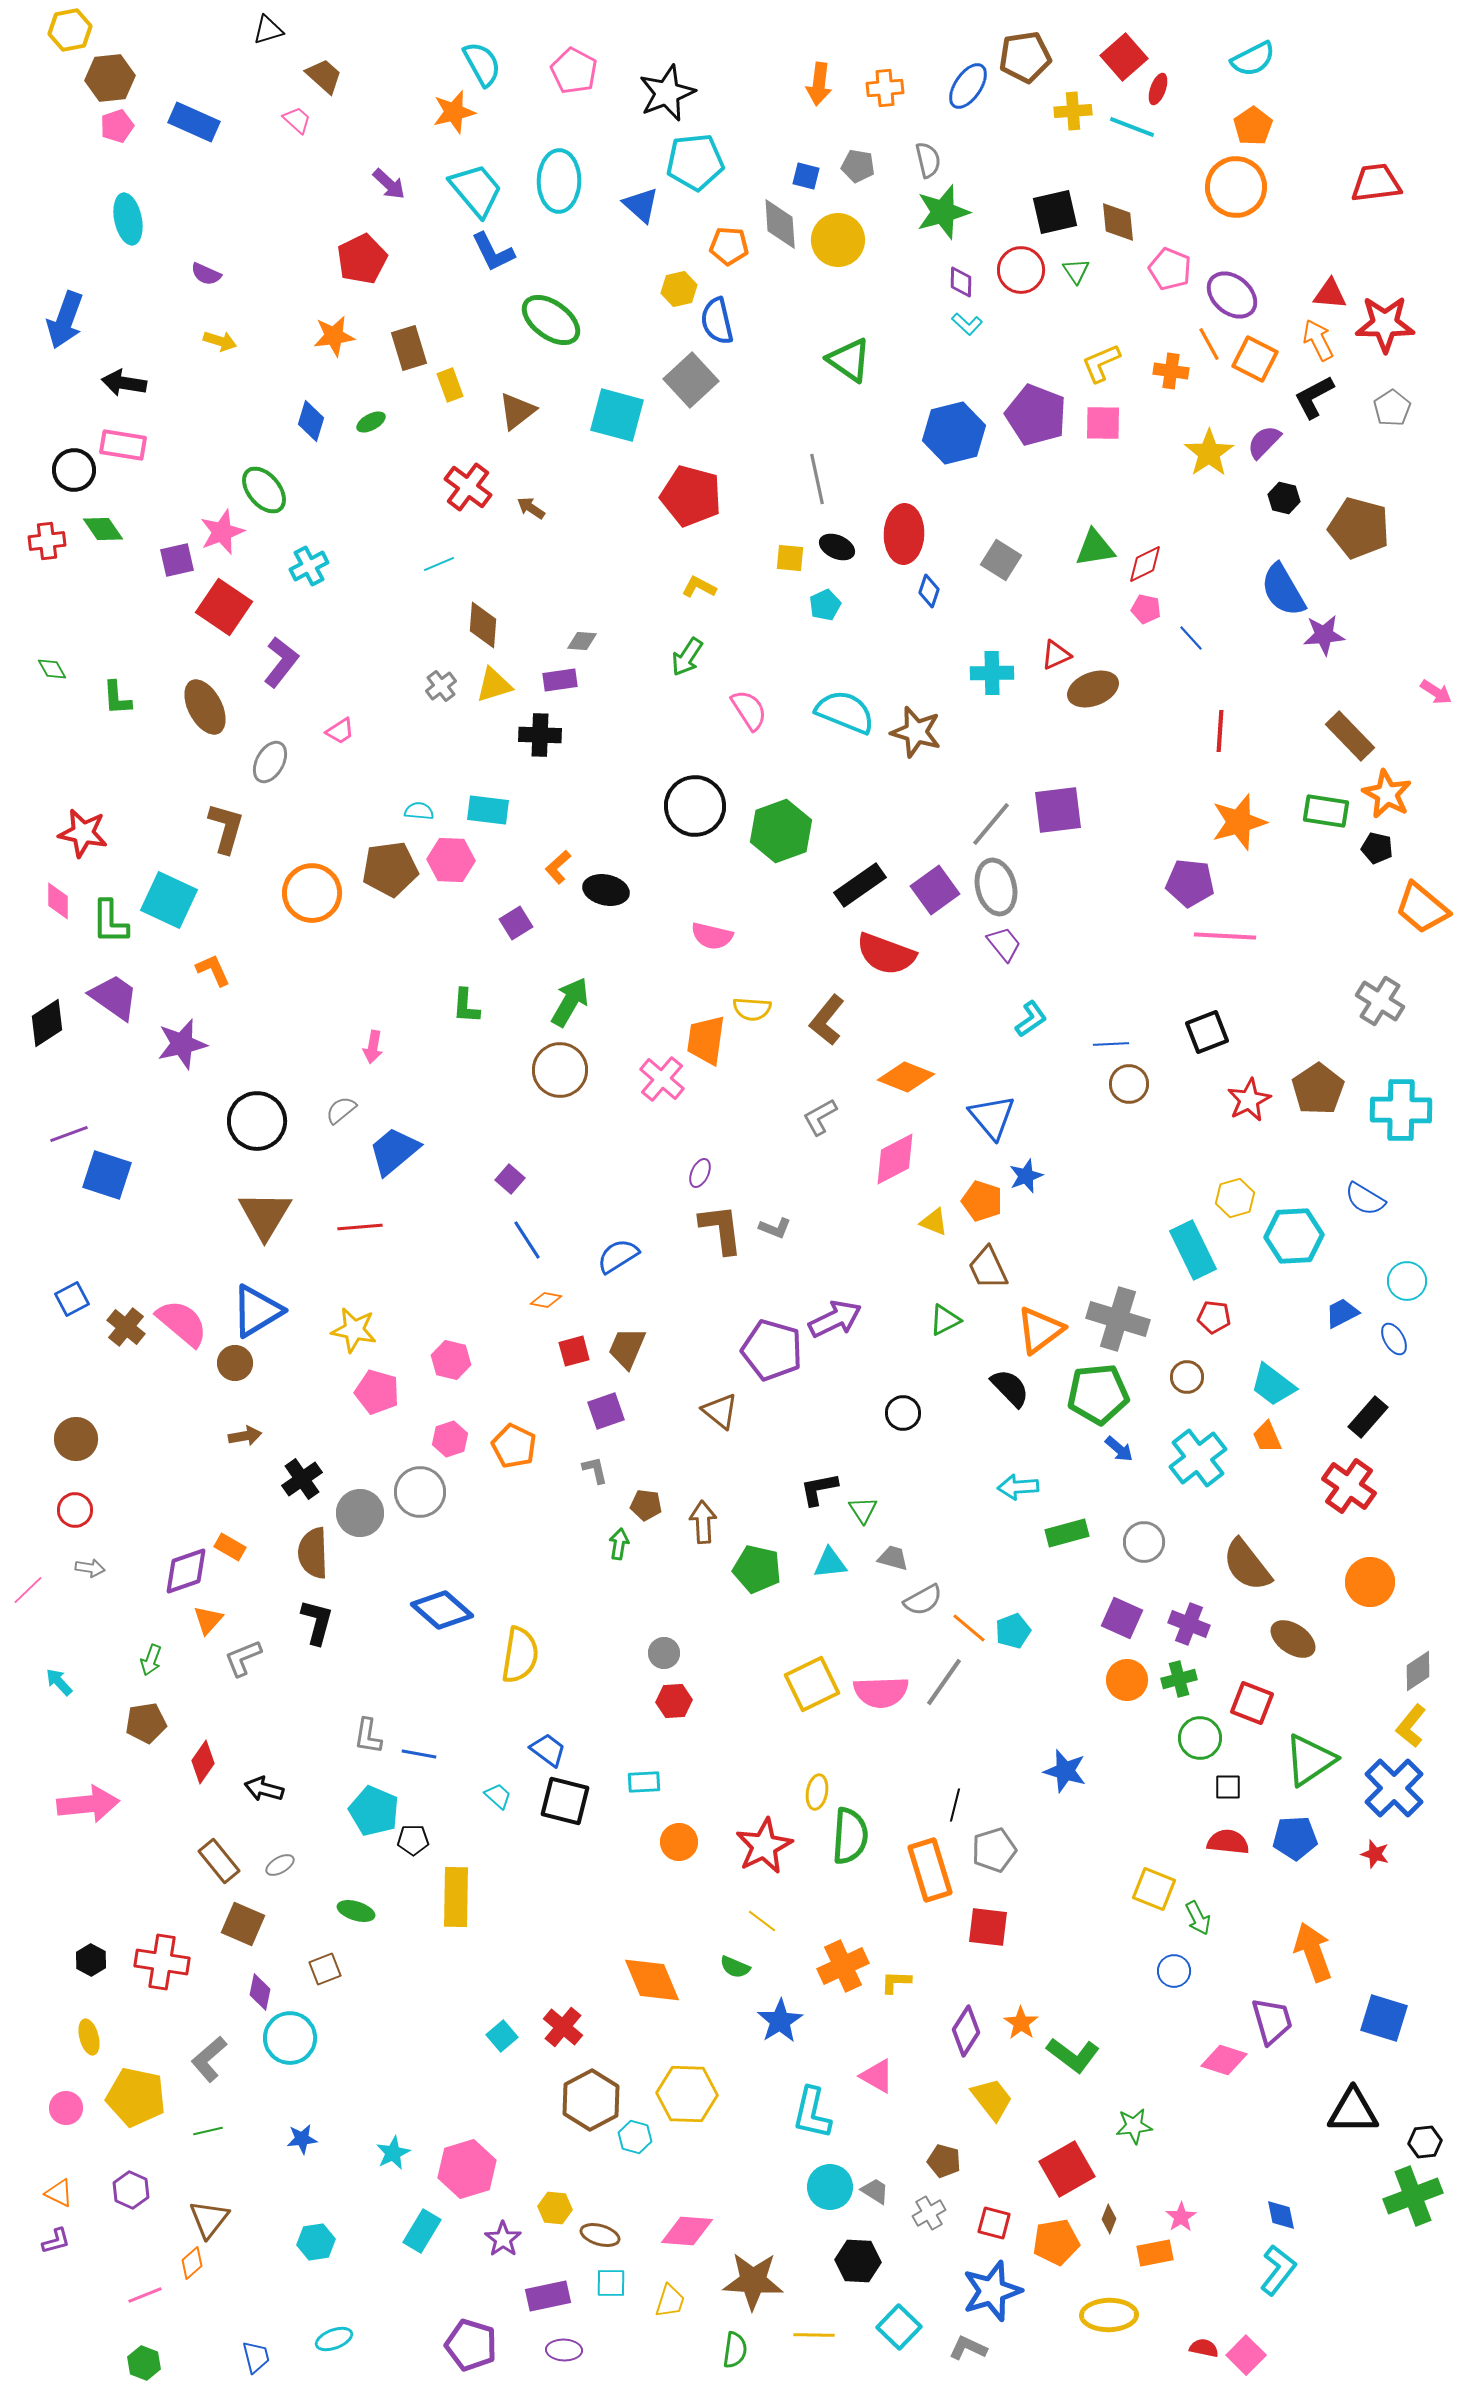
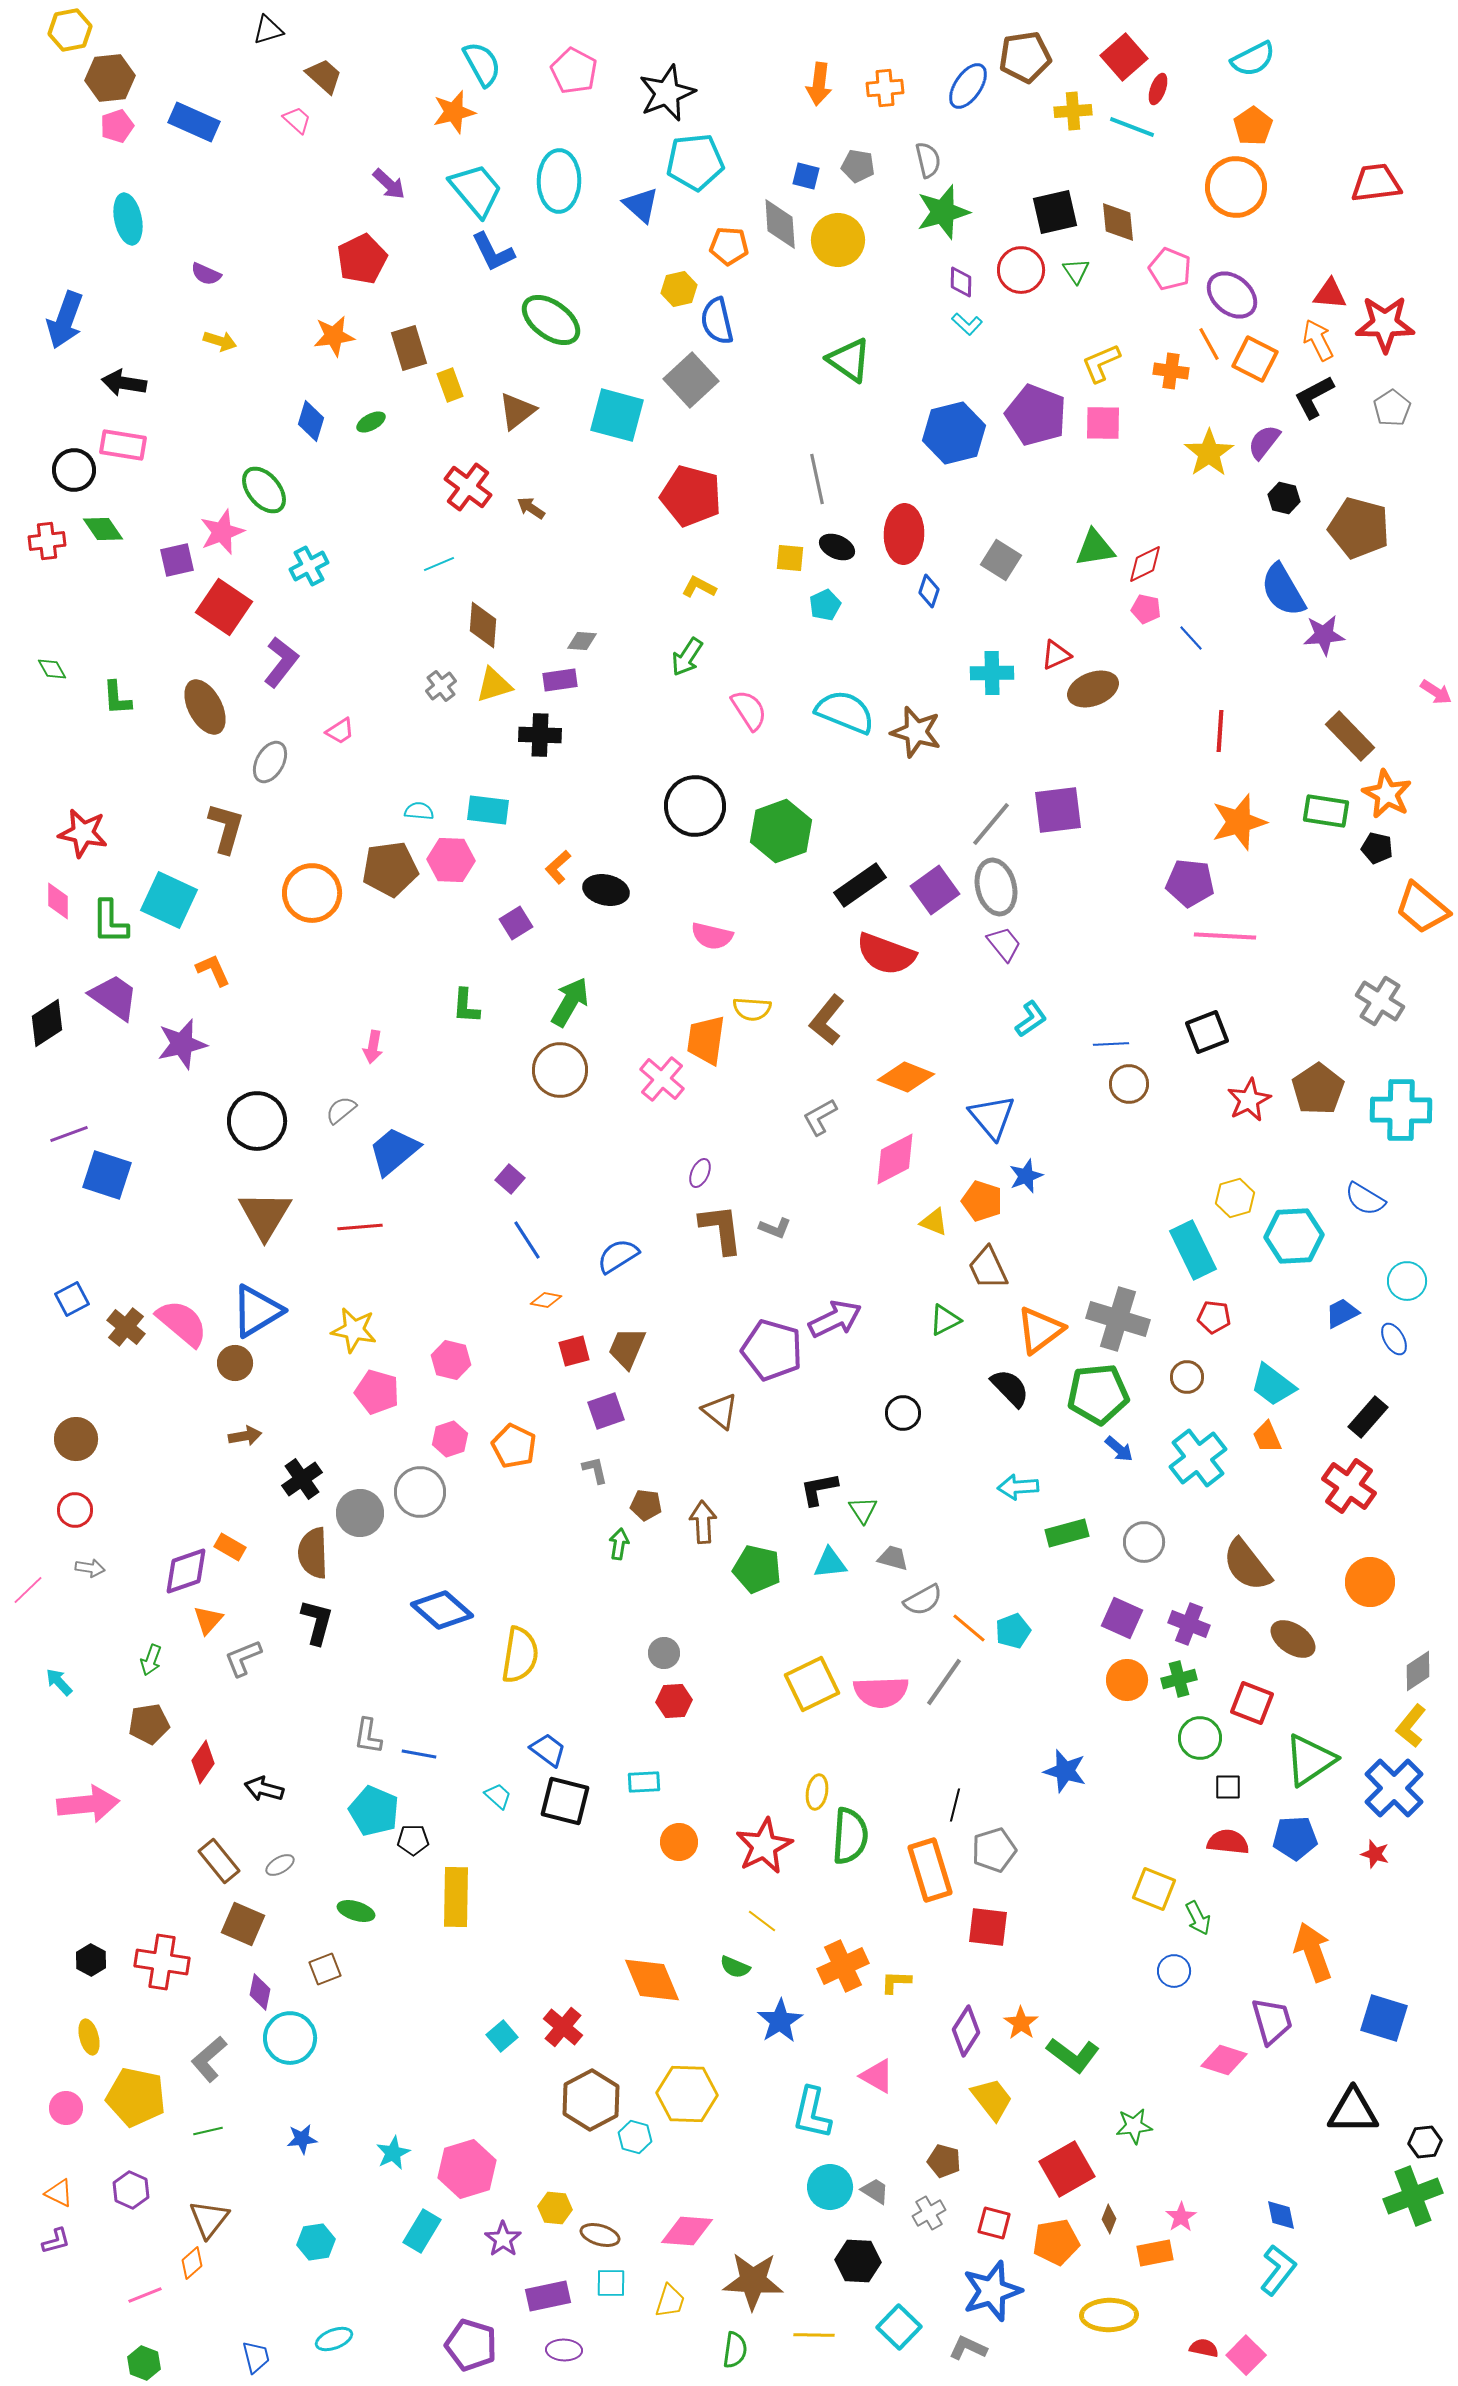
purple semicircle at (1264, 442): rotated 6 degrees counterclockwise
brown pentagon at (146, 1723): moved 3 px right, 1 px down
